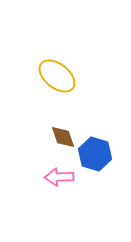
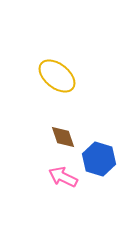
blue hexagon: moved 4 px right, 5 px down
pink arrow: moved 4 px right; rotated 28 degrees clockwise
